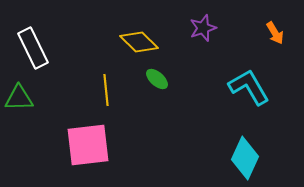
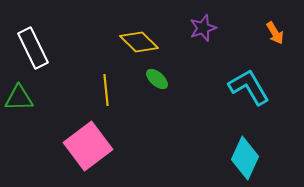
pink square: moved 1 px down; rotated 30 degrees counterclockwise
